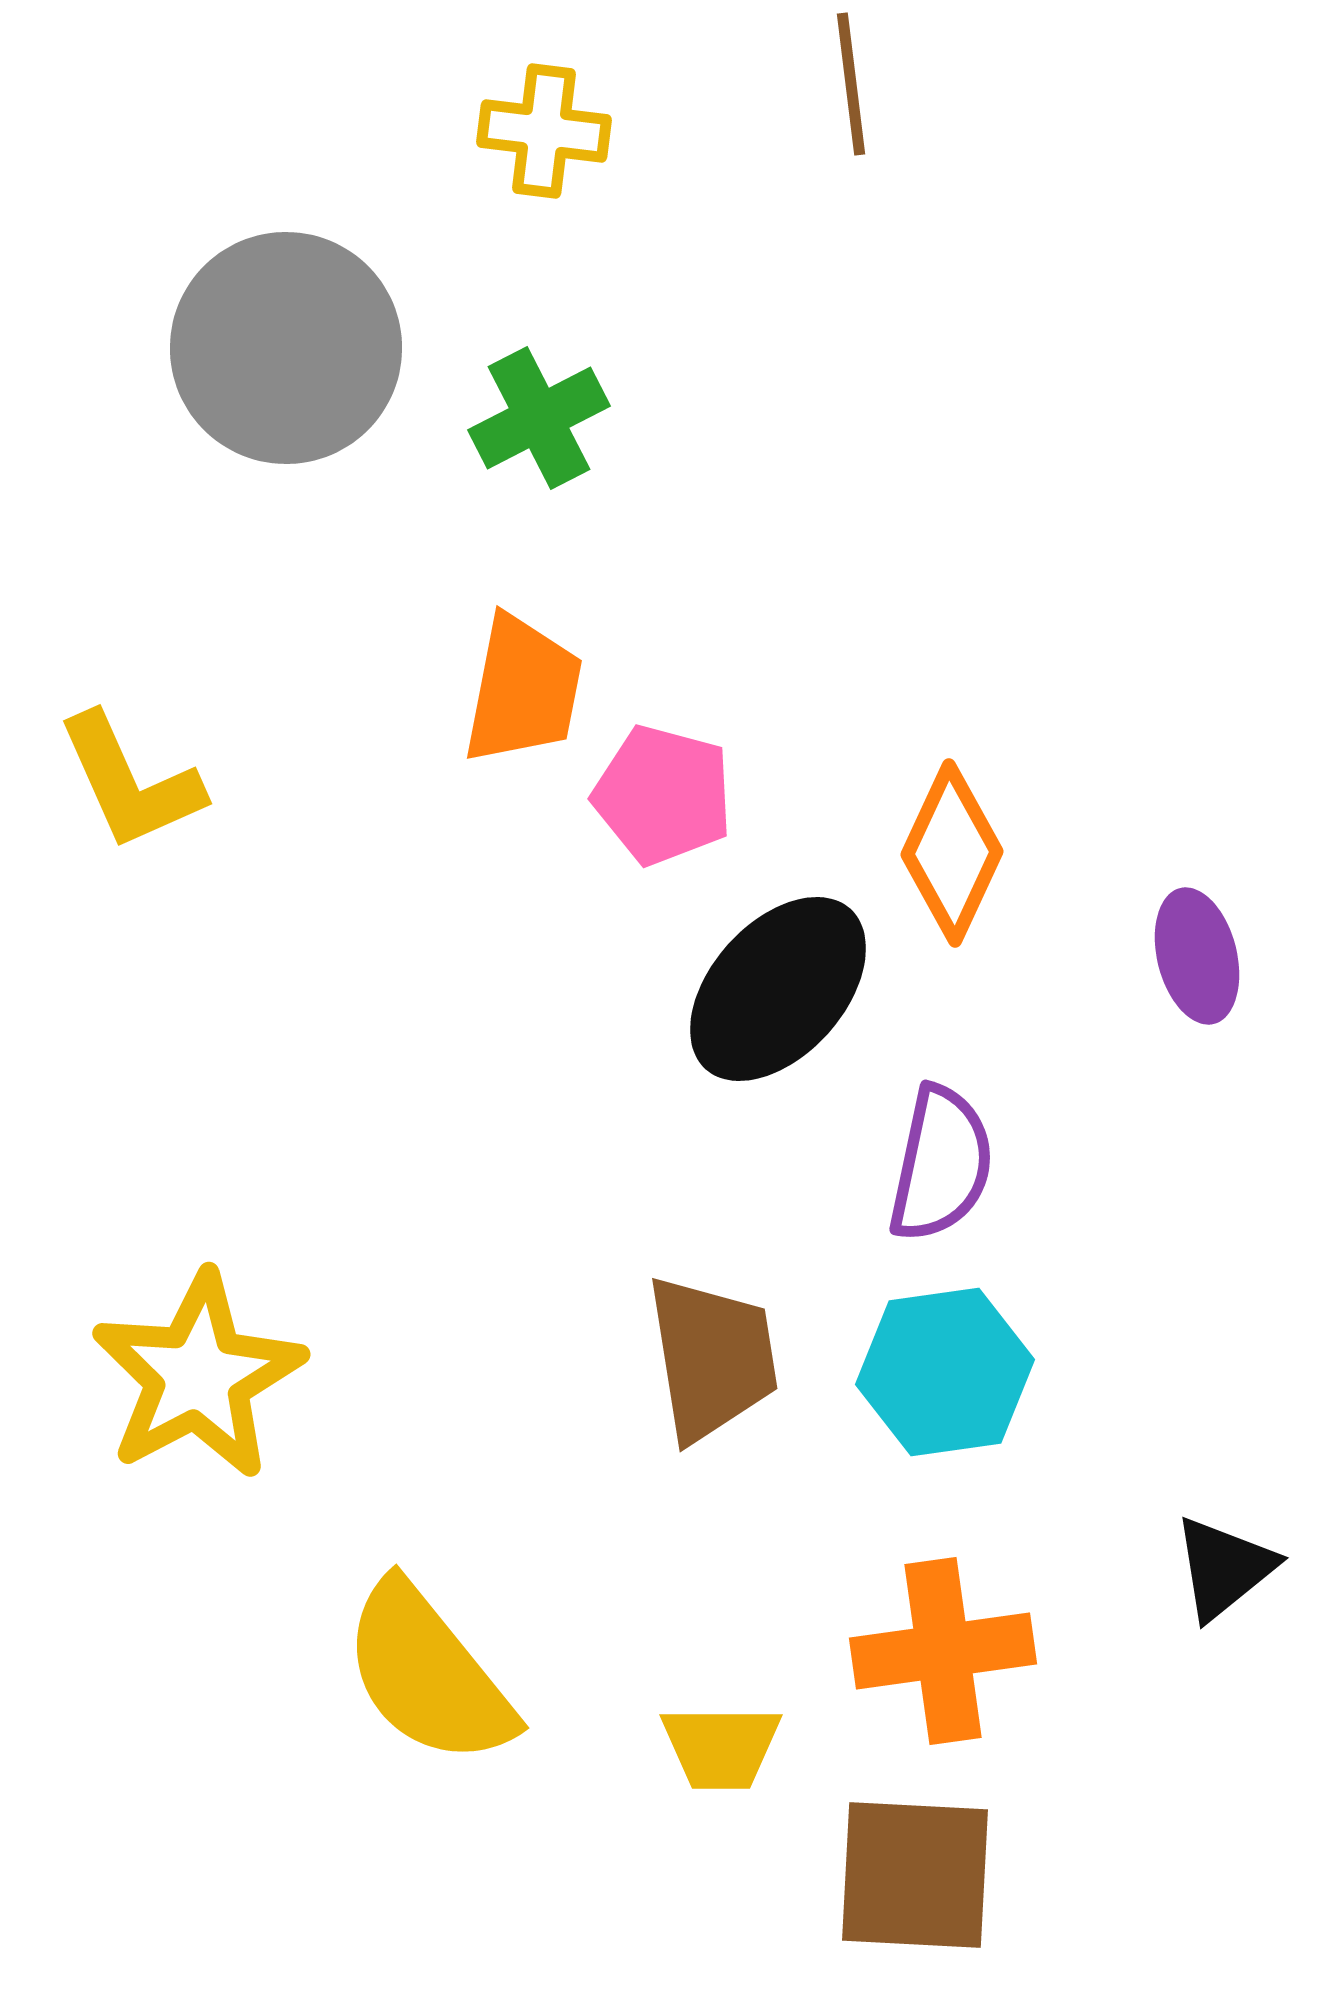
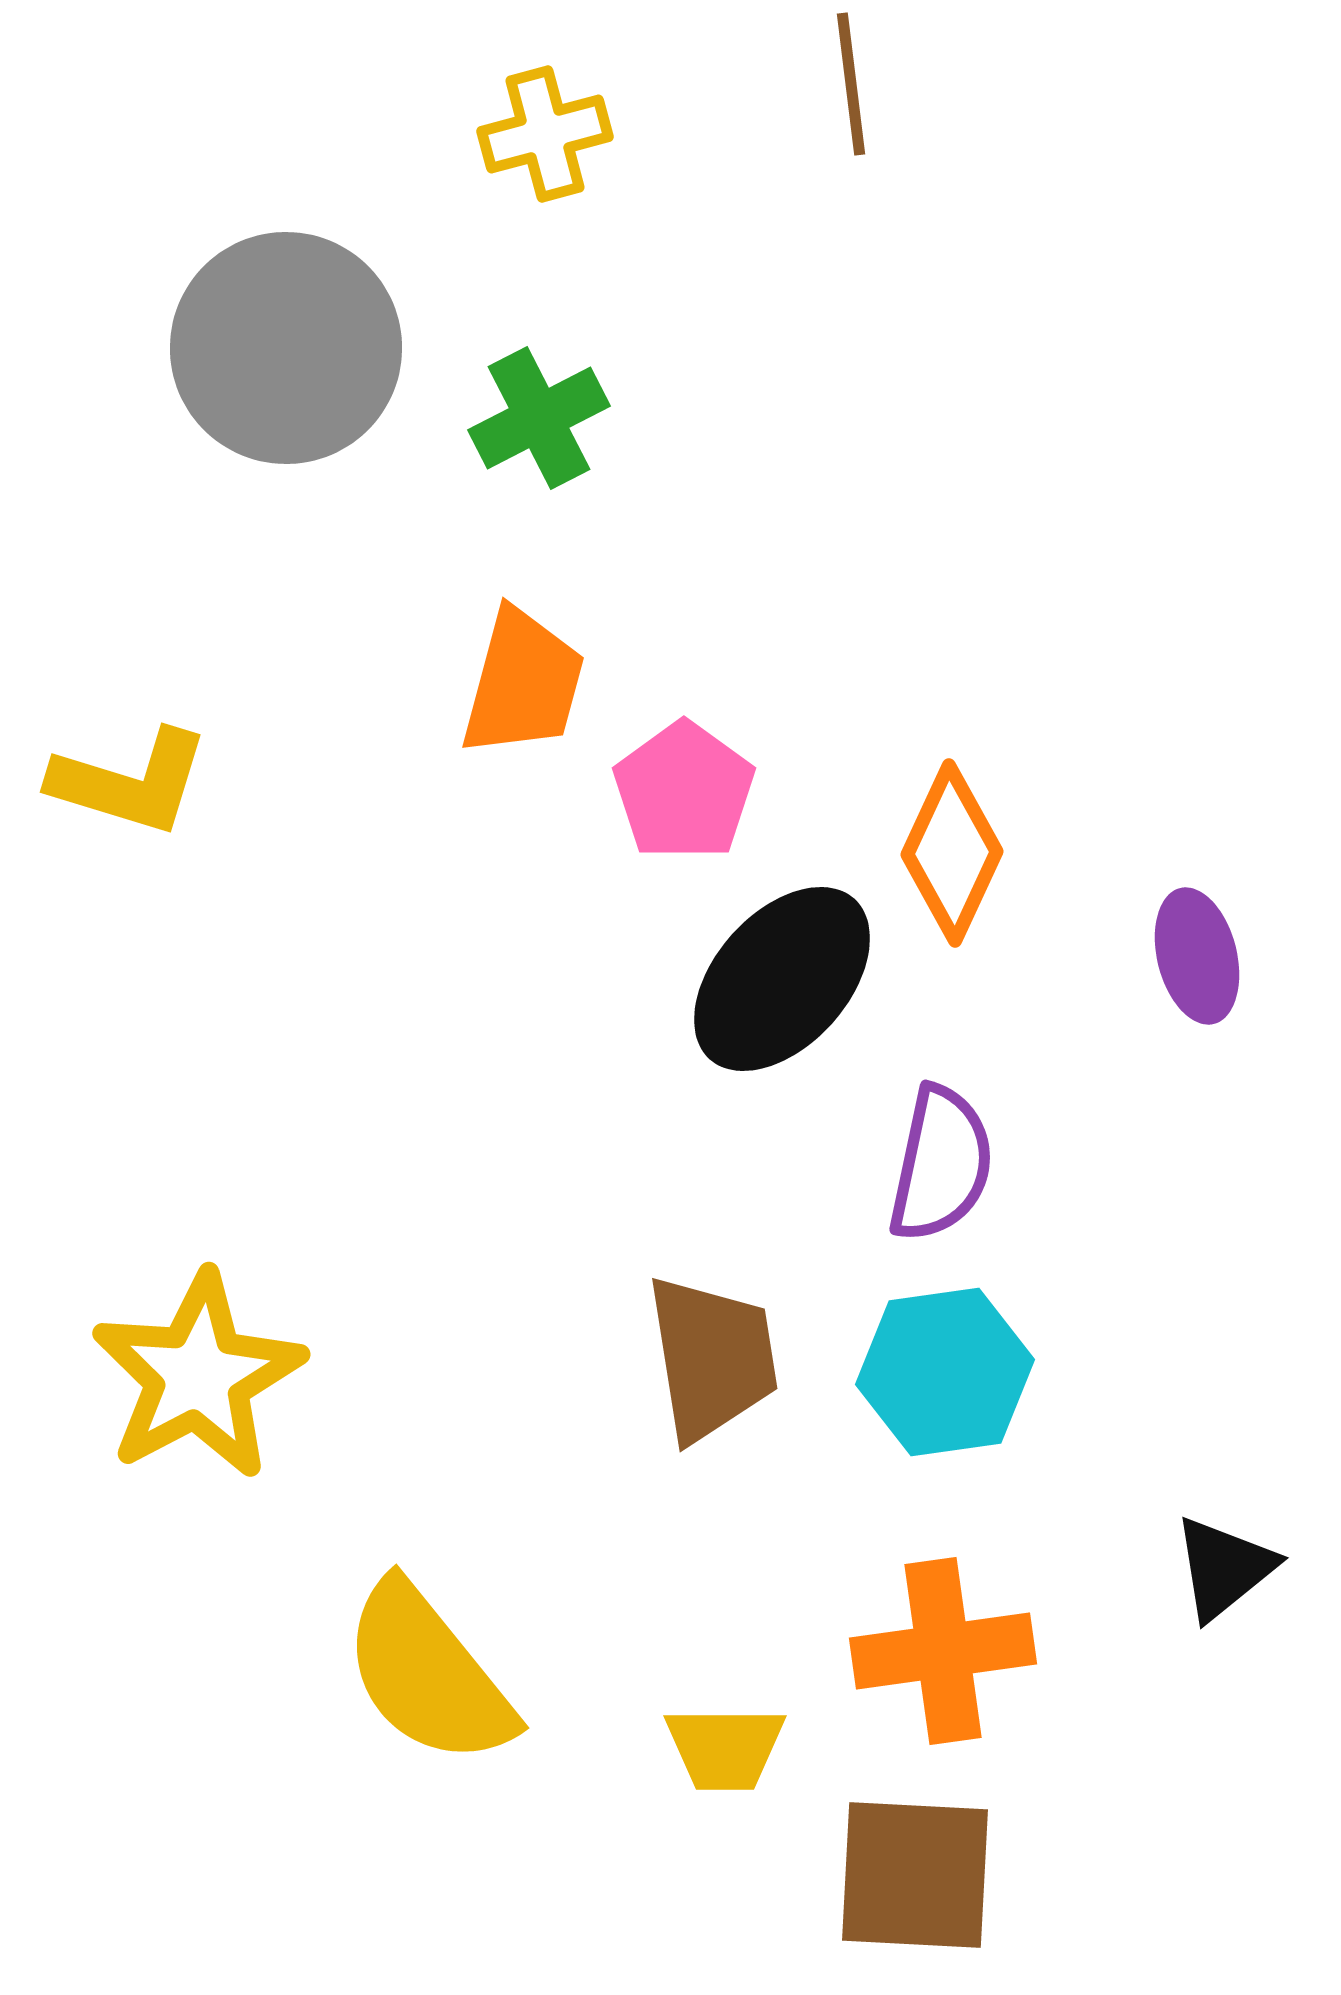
yellow cross: moved 1 px right, 3 px down; rotated 22 degrees counterclockwise
orange trapezoid: moved 7 px up; rotated 4 degrees clockwise
yellow L-shape: rotated 49 degrees counterclockwise
pink pentagon: moved 21 px right, 4 px up; rotated 21 degrees clockwise
black ellipse: moved 4 px right, 10 px up
yellow trapezoid: moved 4 px right, 1 px down
